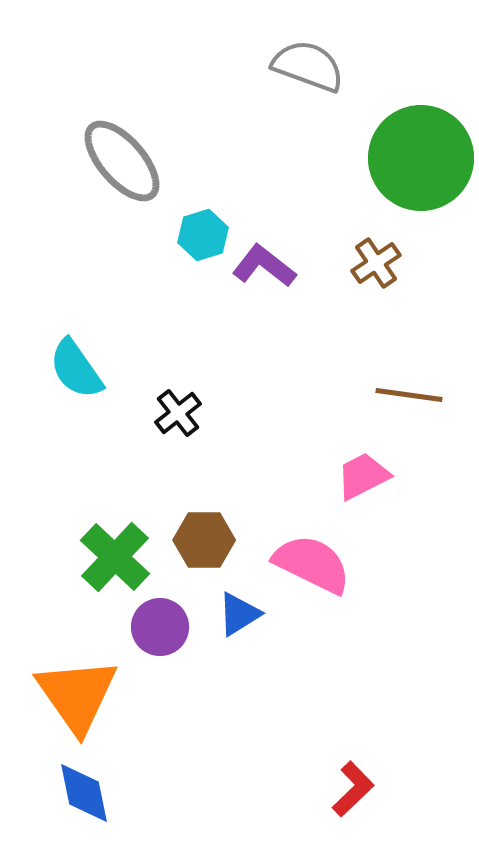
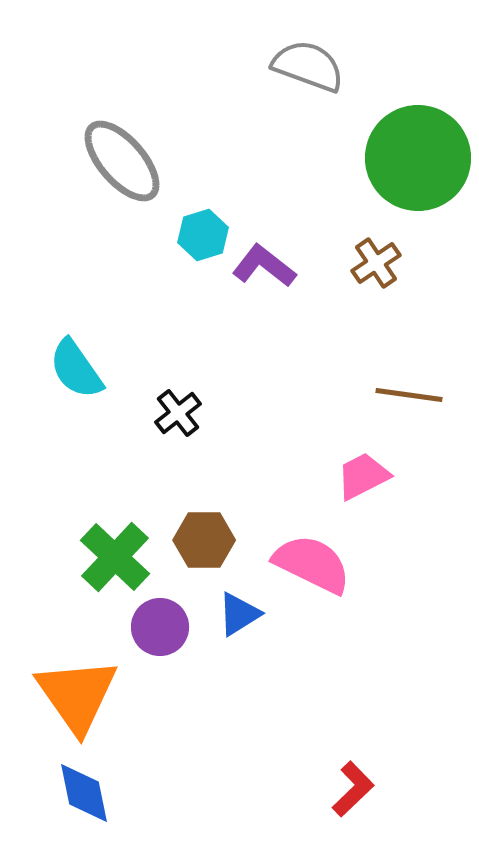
green circle: moved 3 px left
